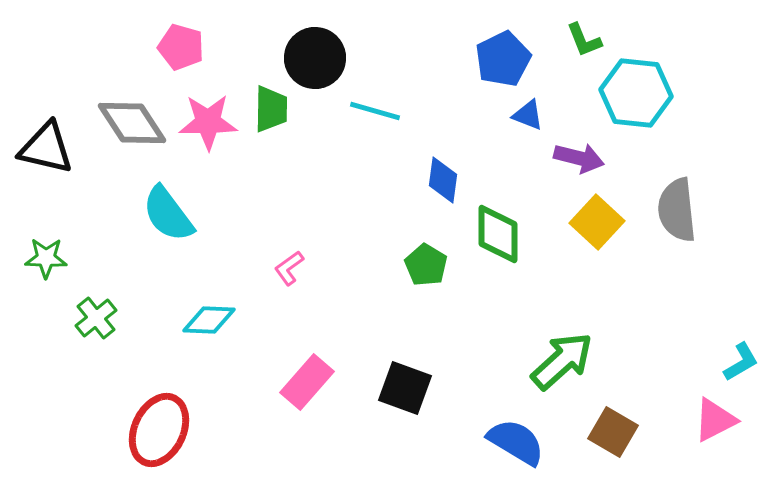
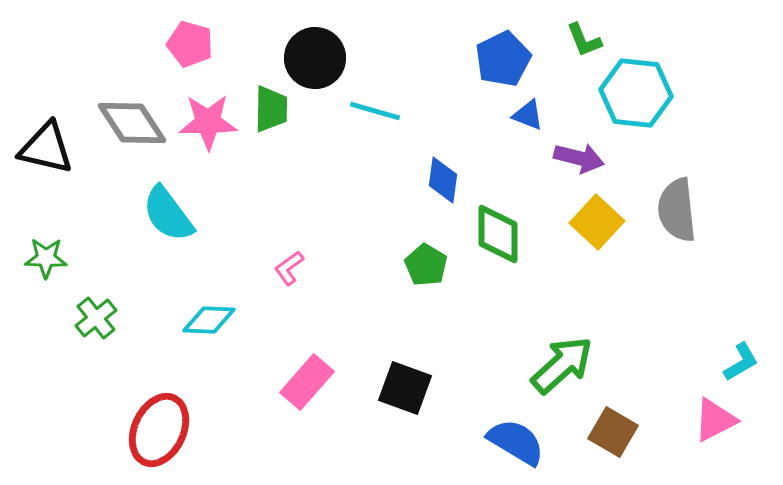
pink pentagon: moved 9 px right, 3 px up
green arrow: moved 4 px down
